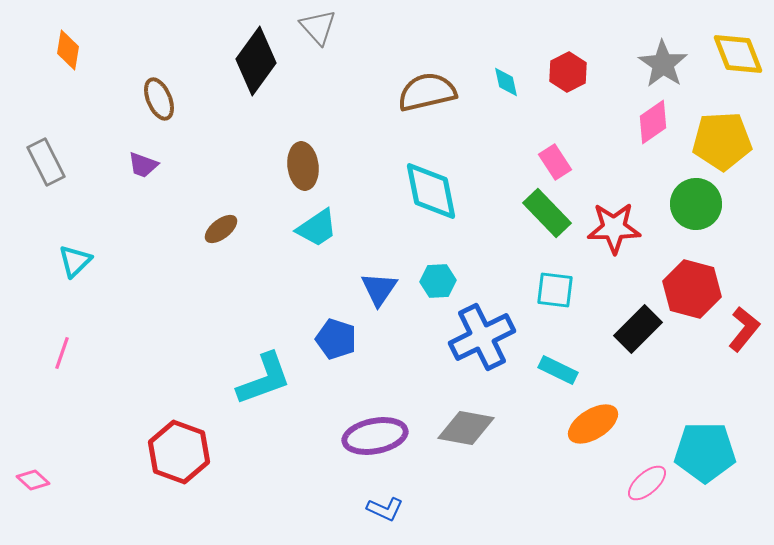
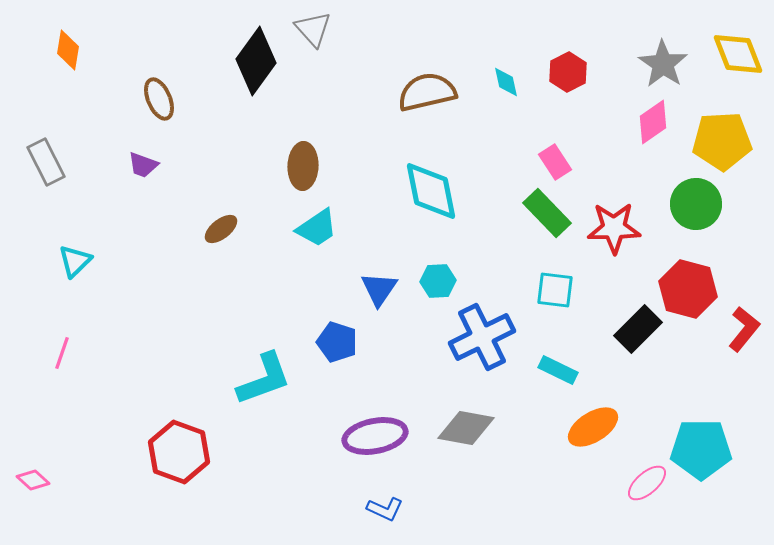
gray triangle at (318, 27): moved 5 px left, 2 px down
brown ellipse at (303, 166): rotated 9 degrees clockwise
red hexagon at (692, 289): moved 4 px left
blue pentagon at (336, 339): moved 1 px right, 3 px down
orange ellipse at (593, 424): moved 3 px down
cyan pentagon at (705, 452): moved 4 px left, 3 px up
